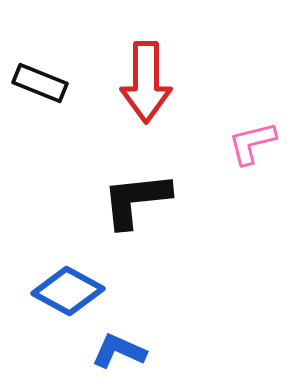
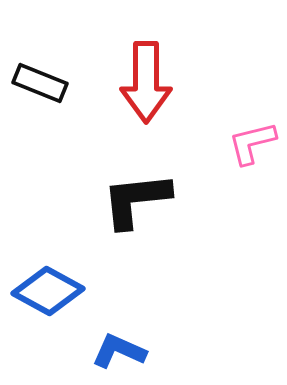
blue diamond: moved 20 px left
